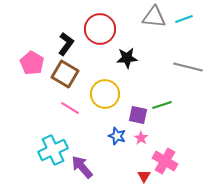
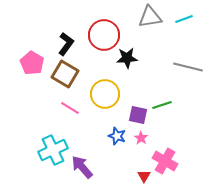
gray triangle: moved 4 px left; rotated 15 degrees counterclockwise
red circle: moved 4 px right, 6 px down
